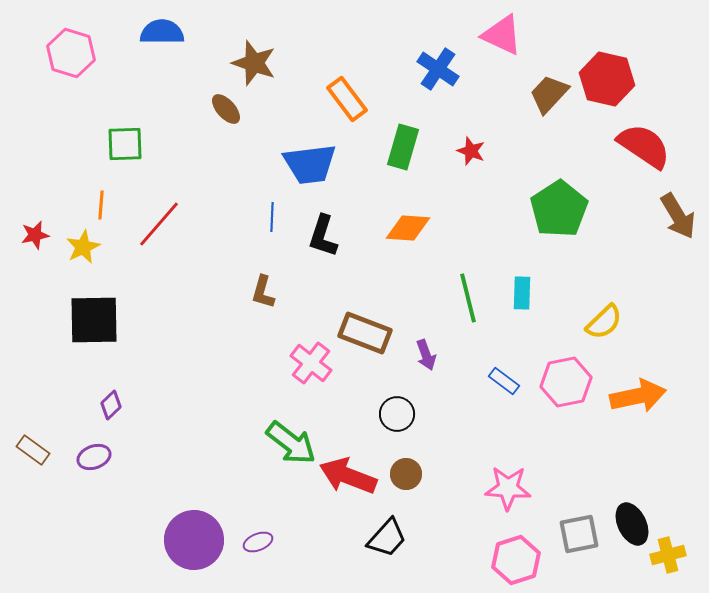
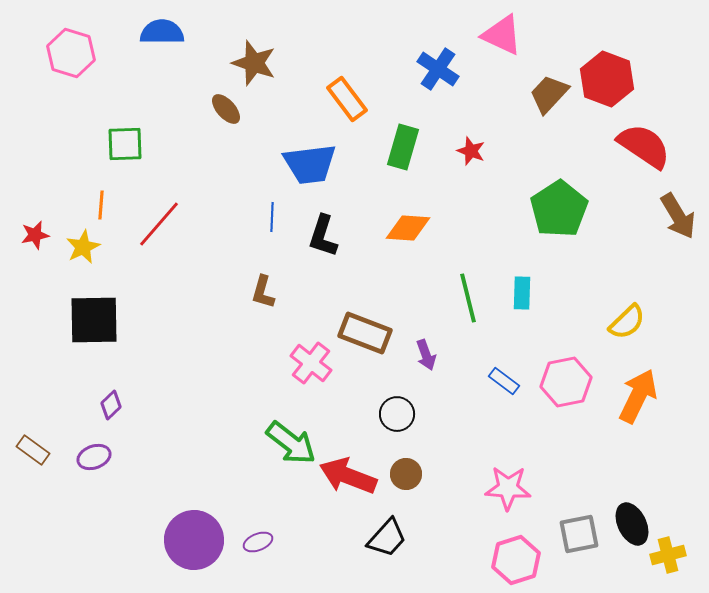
red hexagon at (607, 79): rotated 8 degrees clockwise
yellow semicircle at (604, 322): moved 23 px right
orange arrow at (638, 396): rotated 52 degrees counterclockwise
